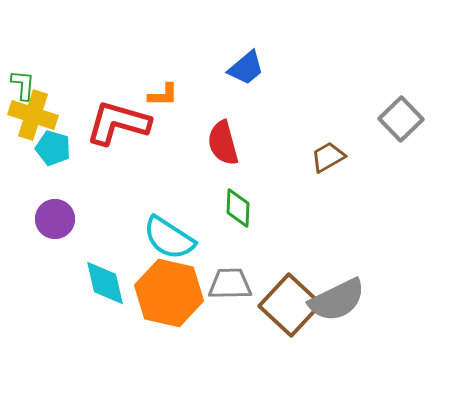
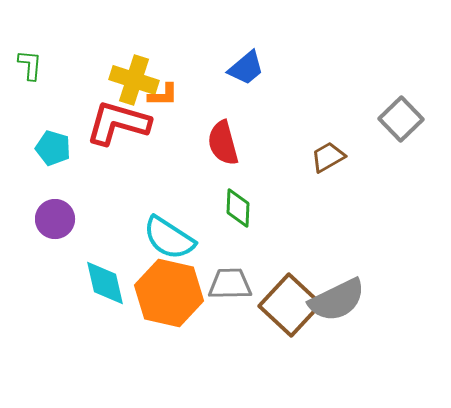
green L-shape: moved 7 px right, 20 px up
yellow cross: moved 101 px right, 35 px up
